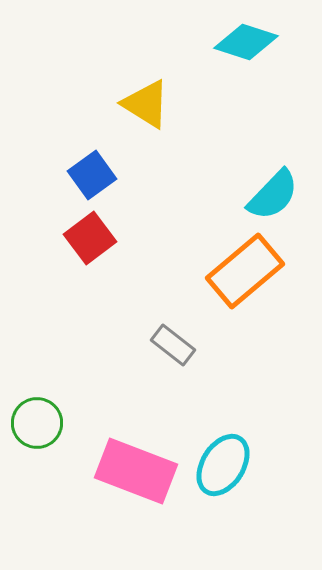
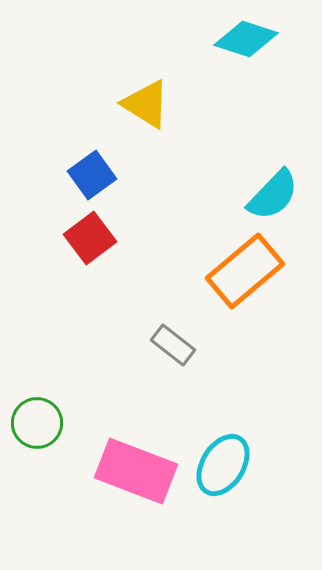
cyan diamond: moved 3 px up
